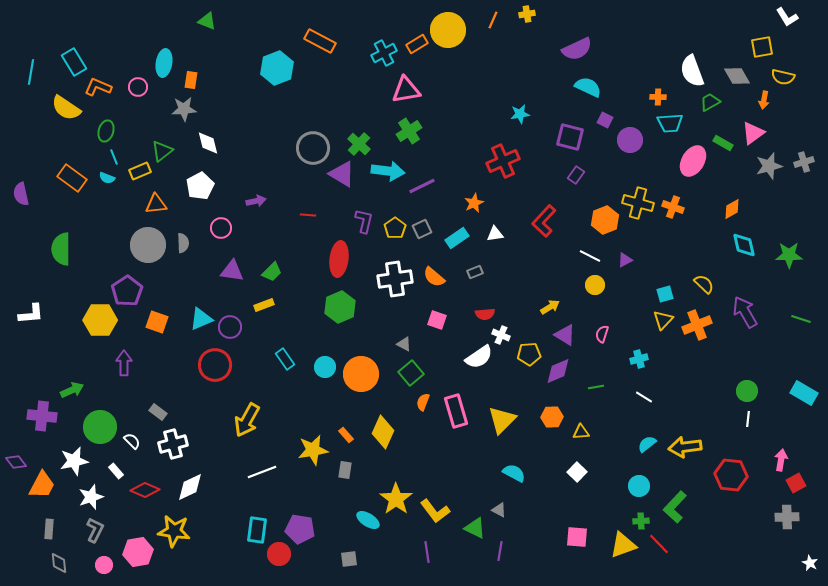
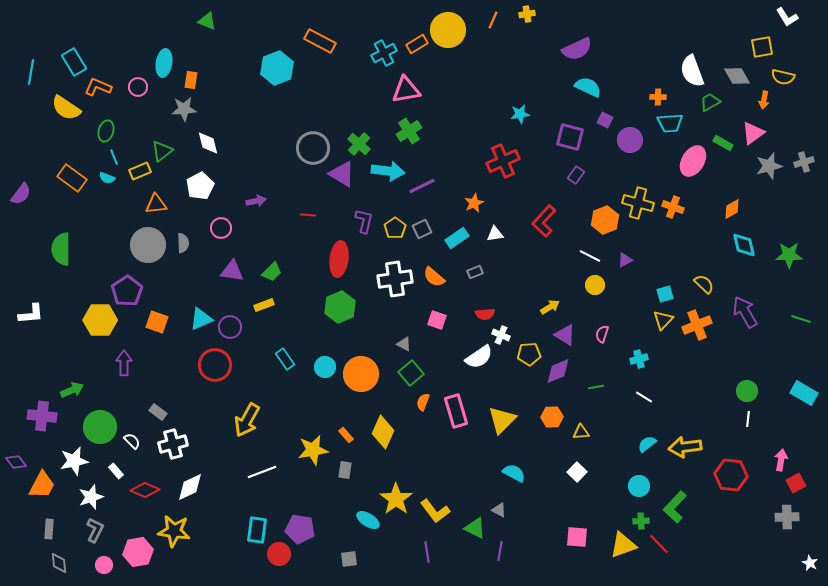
purple semicircle at (21, 194): rotated 130 degrees counterclockwise
